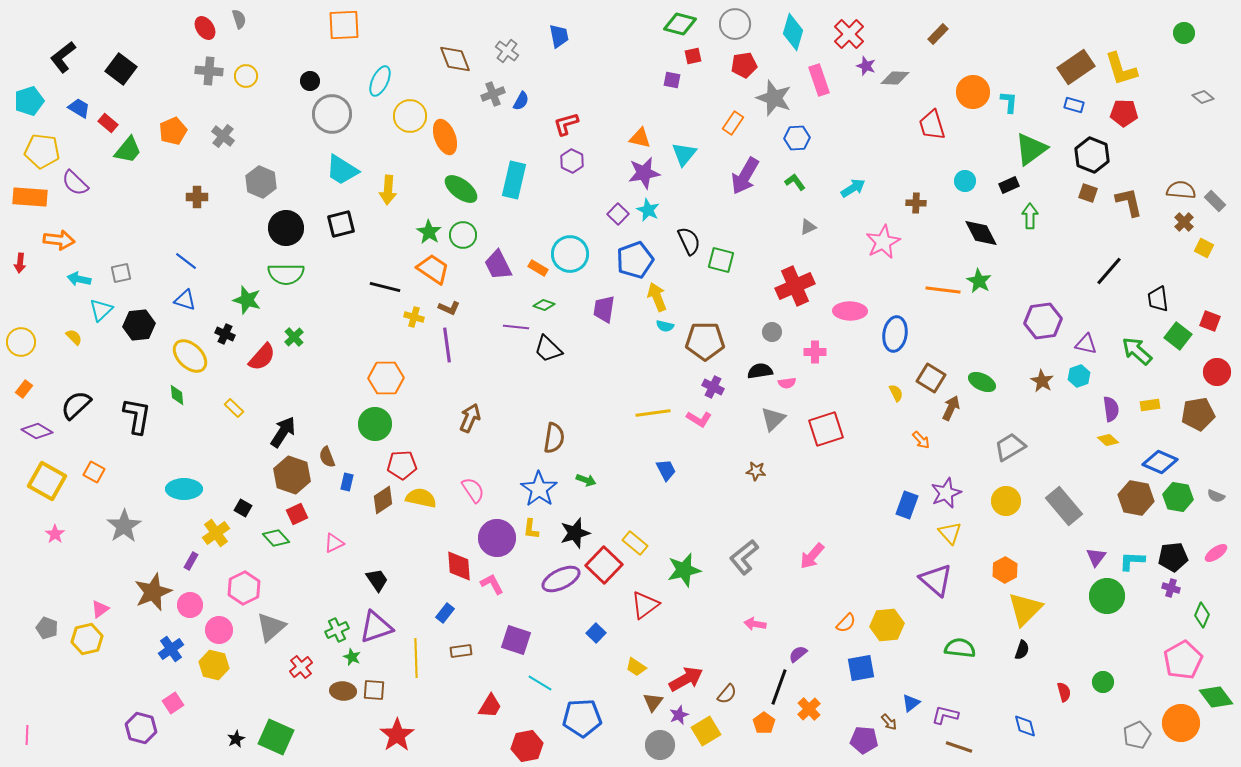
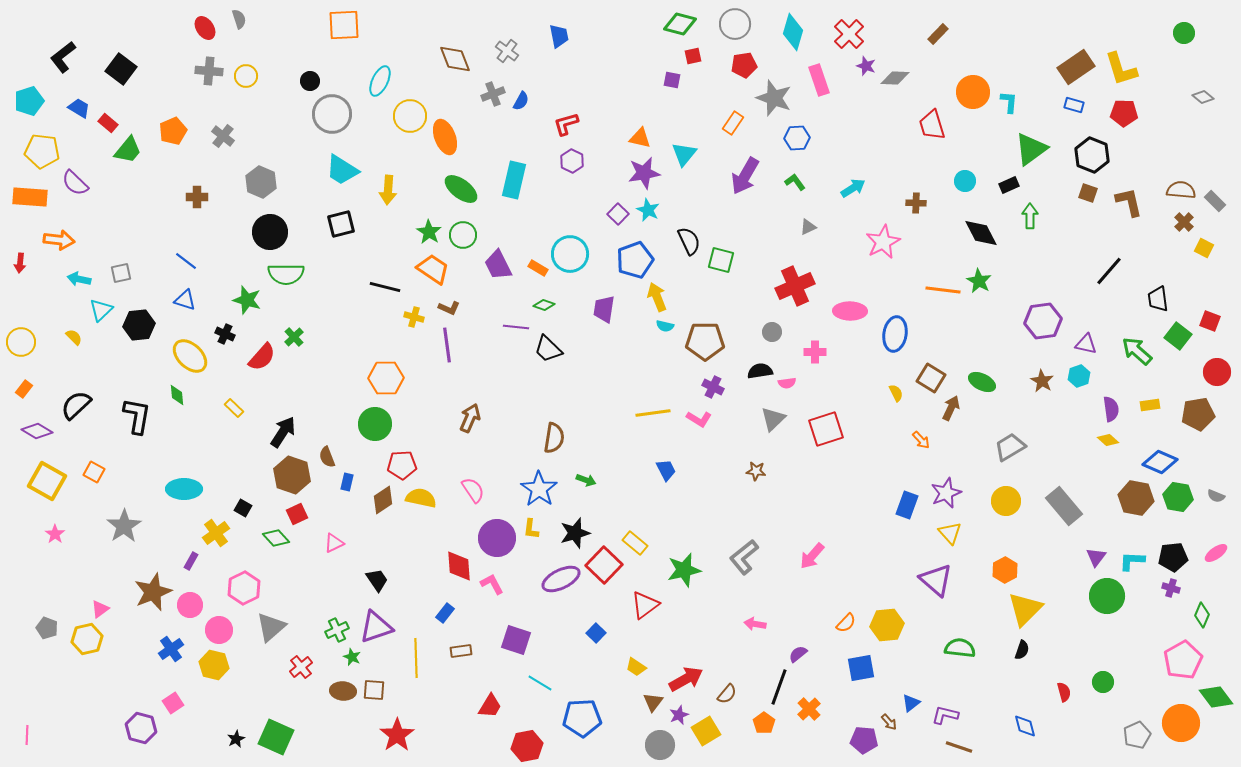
black circle at (286, 228): moved 16 px left, 4 px down
